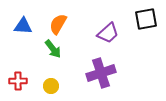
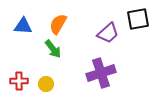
black square: moved 8 px left
red cross: moved 1 px right
yellow circle: moved 5 px left, 2 px up
